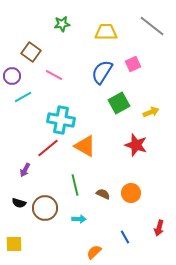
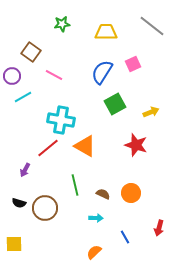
green square: moved 4 px left, 1 px down
cyan arrow: moved 17 px right, 1 px up
